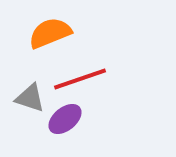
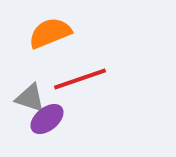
purple ellipse: moved 18 px left
